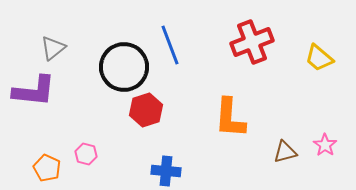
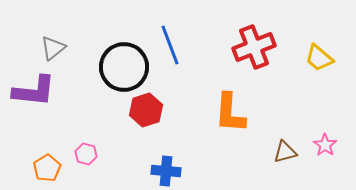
red cross: moved 2 px right, 5 px down
orange L-shape: moved 5 px up
orange pentagon: rotated 16 degrees clockwise
